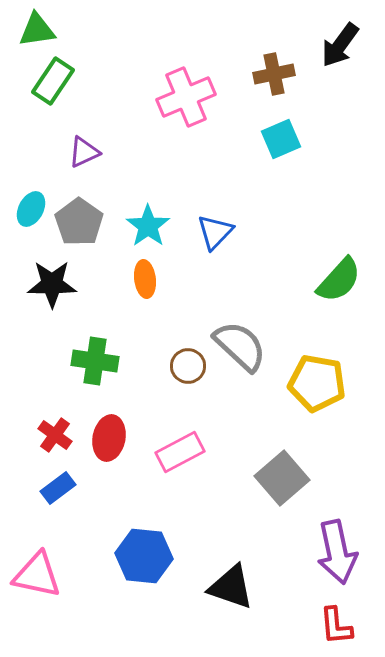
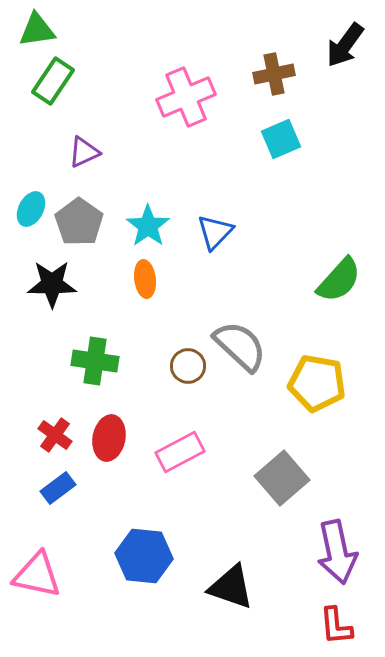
black arrow: moved 5 px right
